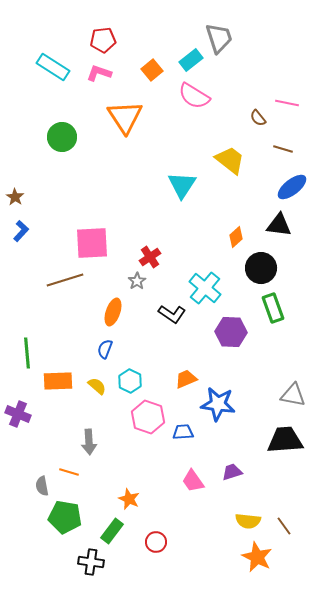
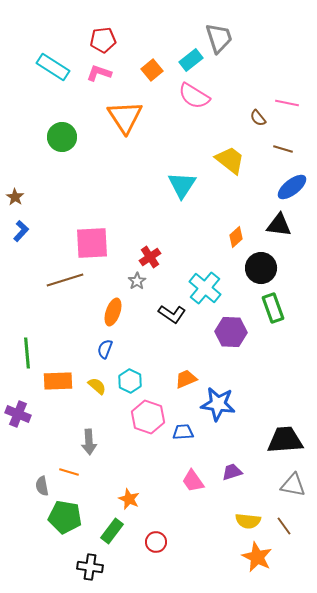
gray triangle at (293, 395): moved 90 px down
black cross at (91, 562): moved 1 px left, 5 px down
